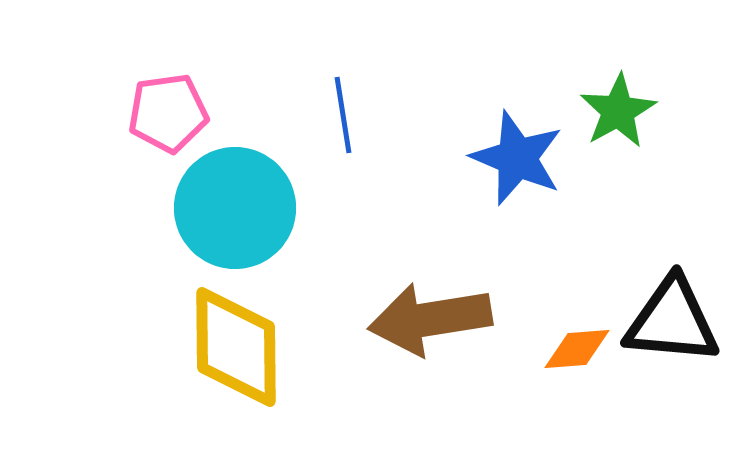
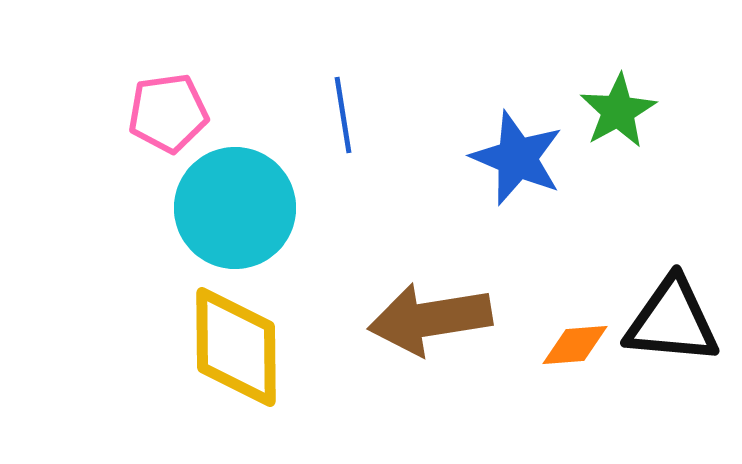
orange diamond: moved 2 px left, 4 px up
